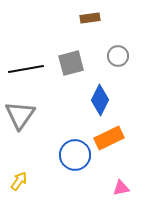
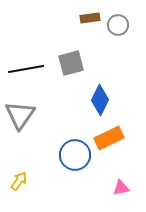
gray circle: moved 31 px up
